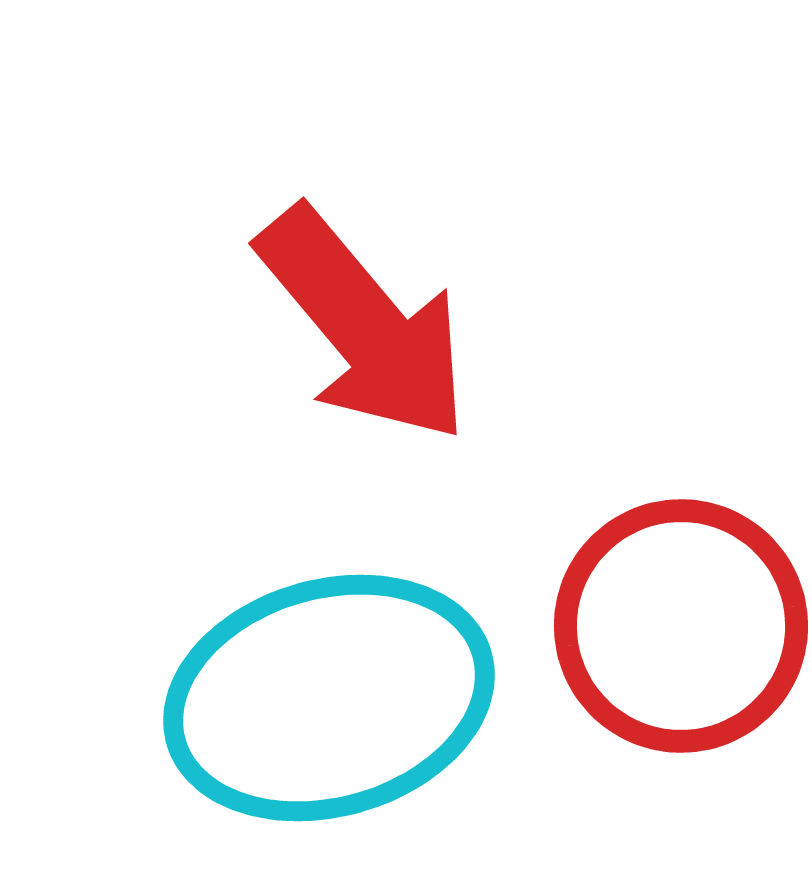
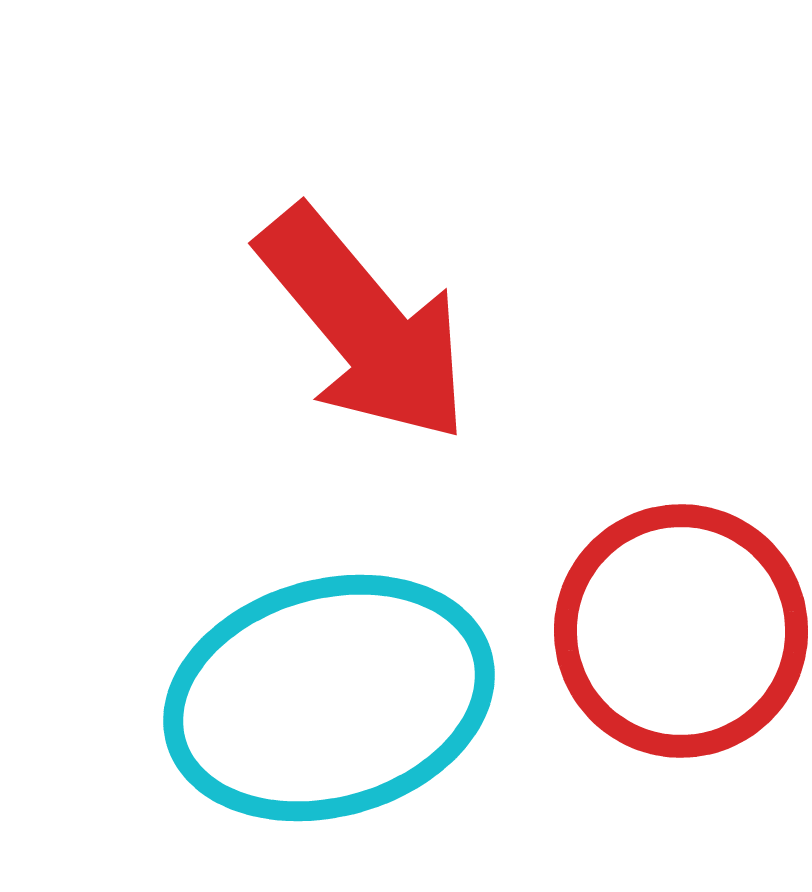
red circle: moved 5 px down
